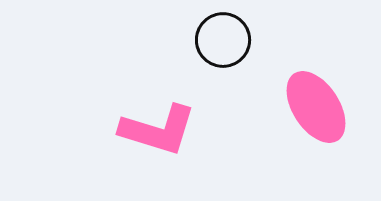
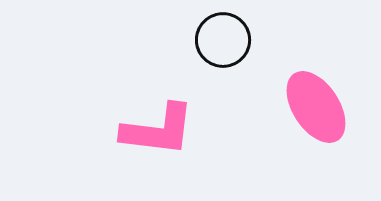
pink L-shape: rotated 10 degrees counterclockwise
